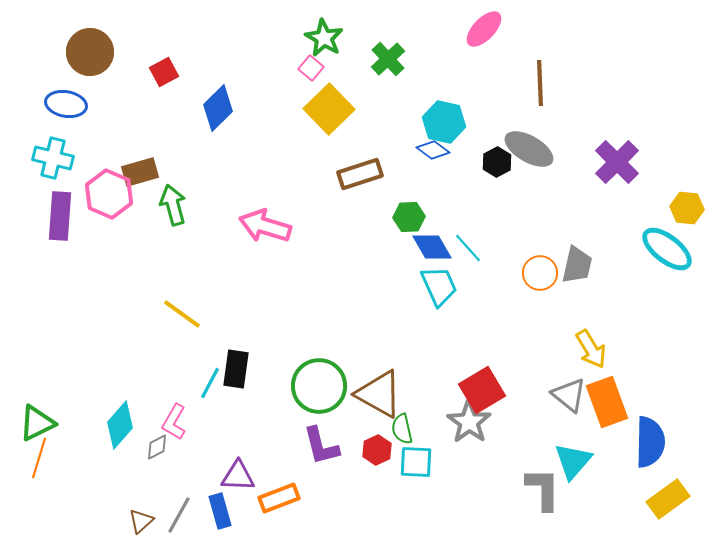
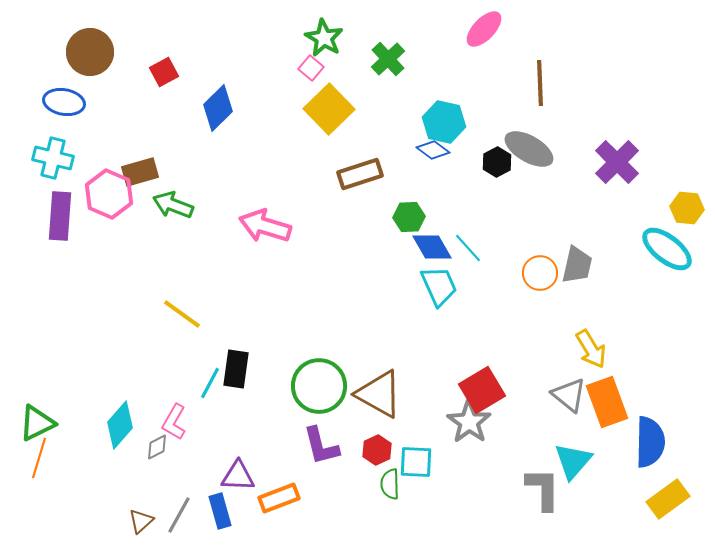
blue ellipse at (66, 104): moved 2 px left, 2 px up
green arrow at (173, 205): rotated 54 degrees counterclockwise
green semicircle at (402, 429): moved 12 px left, 55 px down; rotated 12 degrees clockwise
